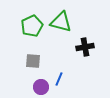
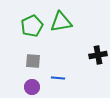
green triangle: rotated 25 degrees counterclockwise
black cross: moved 13 px right, 8 px down
blue line: moved 1 px left, 1 px up; rotated 72 degrees clockwise
purple circle: moved 9 px left
